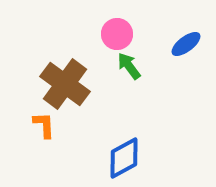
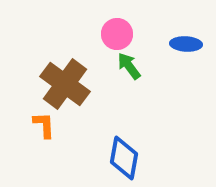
blue ellipse: rotated 40 degrees clockwise
blue diamond: rotated 51 degrees counterclockwise
